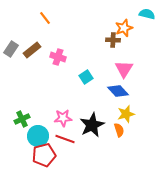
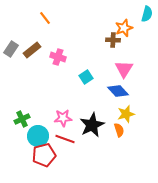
cyan semicircle: rotated 91 degrees clockwise
